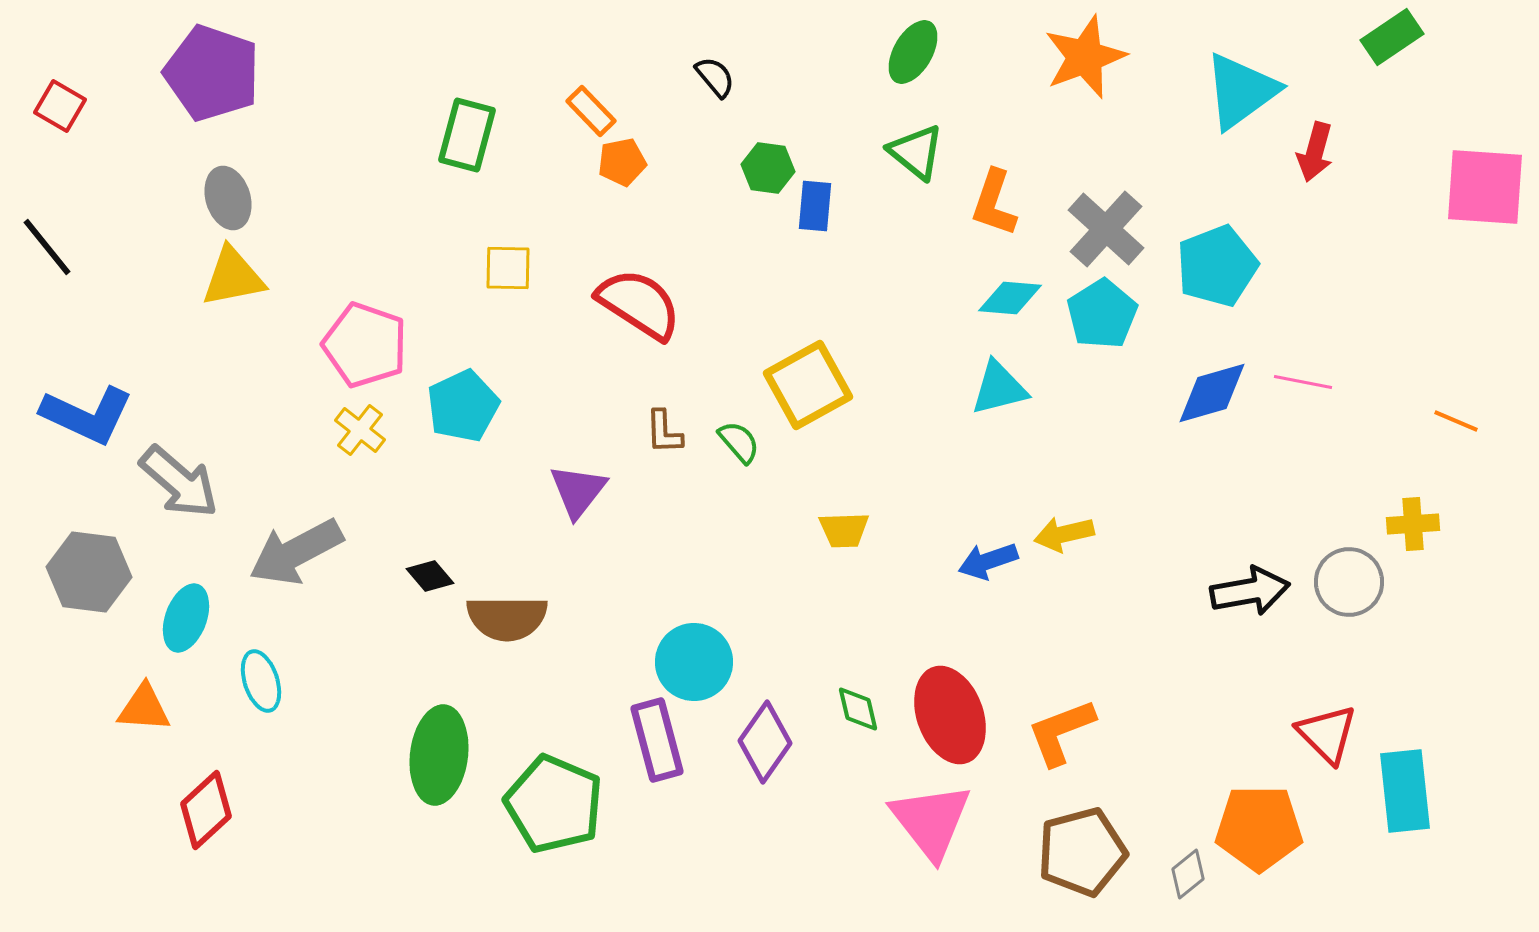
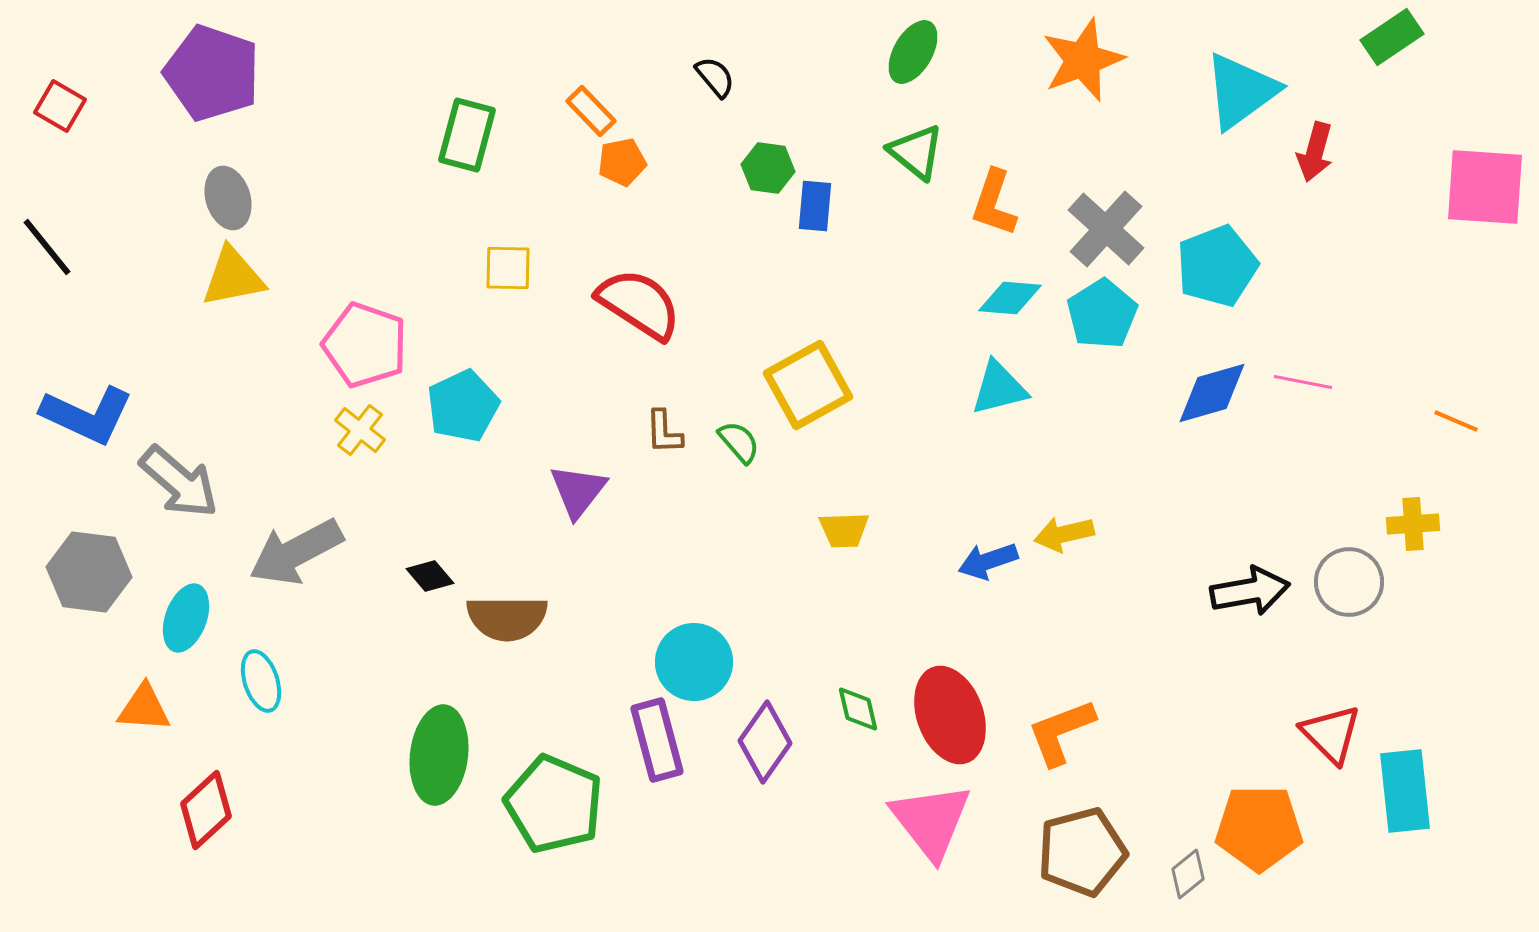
orange star at (1085, 57): moved 2 px left, 3 px down
red triangle at (1327, 734): moved 4 px right
